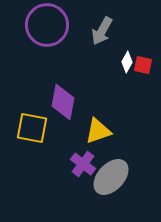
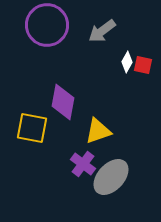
gray arrow: rotated 24 degrees clockwise
